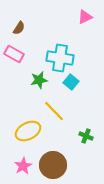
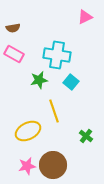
brown semicircle: moved 6 px left; rotated 48 degrees clockwise
cyan cross: moved 3 px left, 3 px up
yellow line: rotated 25 degrees clockwise
green cross: rotated 16 degrees clockwise
pink star: moved 4 px right; rotated 18 degrees clockwise
